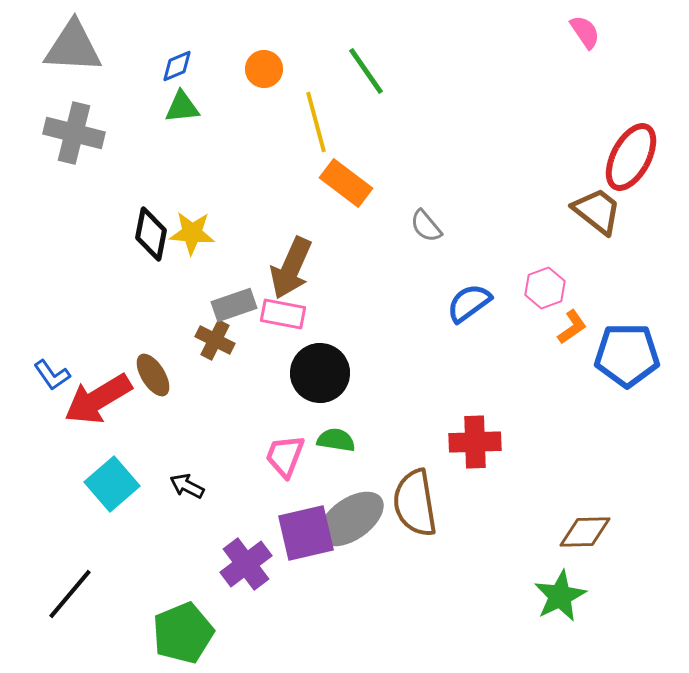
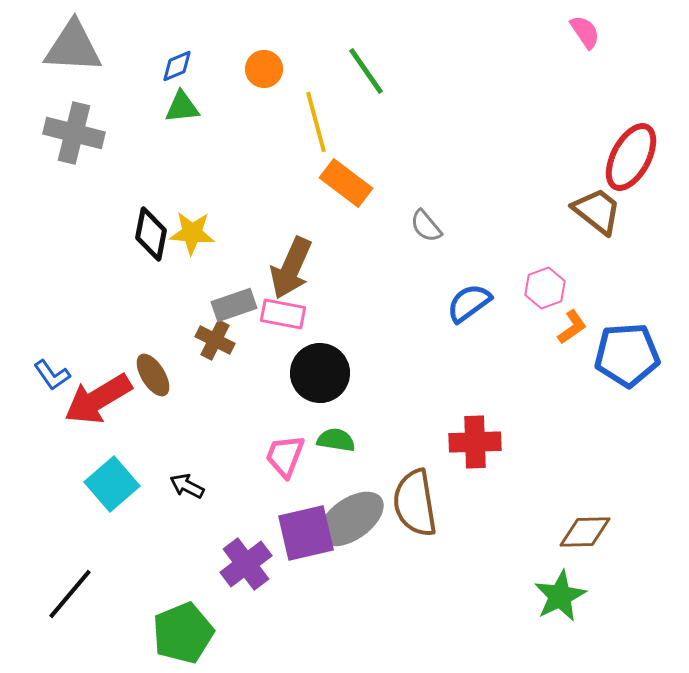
blue pentagon: rotated 4 degrees counterclockwise
